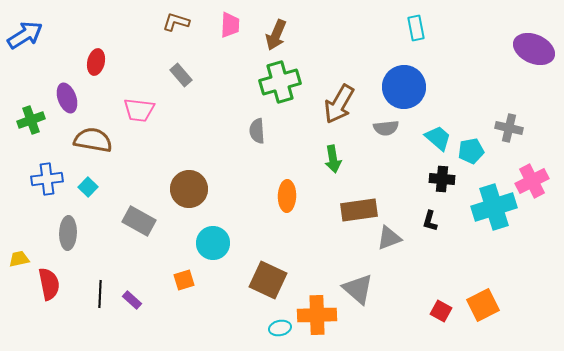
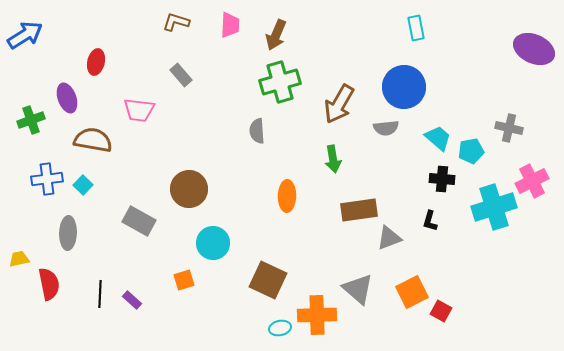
cyan square at (88, 187): moved 5 px left, 2 px up
orange square at (483, 305): moved 71 px left, 13 px up
